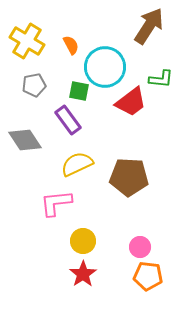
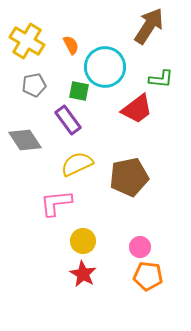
red trapezoid: moved 6 px right, 7 px down
brown pentagon: rotated 15 degrees counterclockwise
red star: rotated 8 degrees counterclockwise
